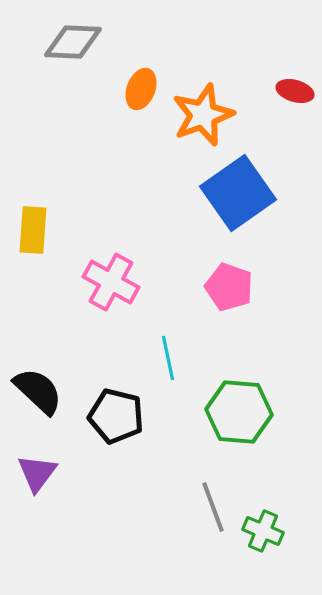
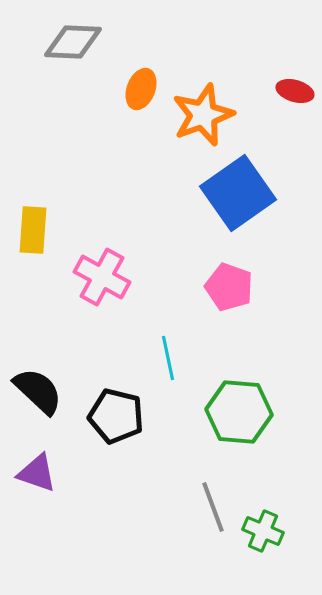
pink cross: moved 9 px left, 5 px up
purple triangle: rotated 48 degrees counterclockwise
